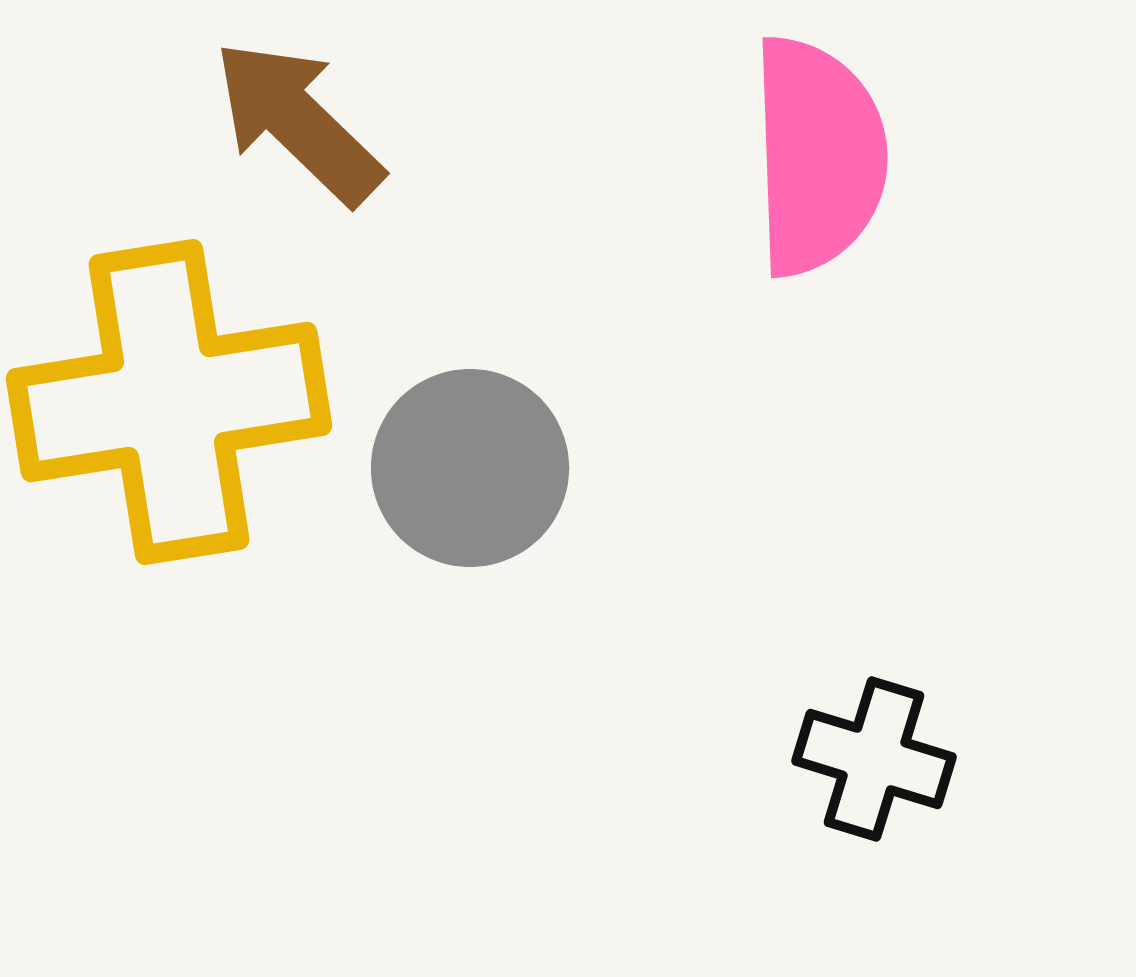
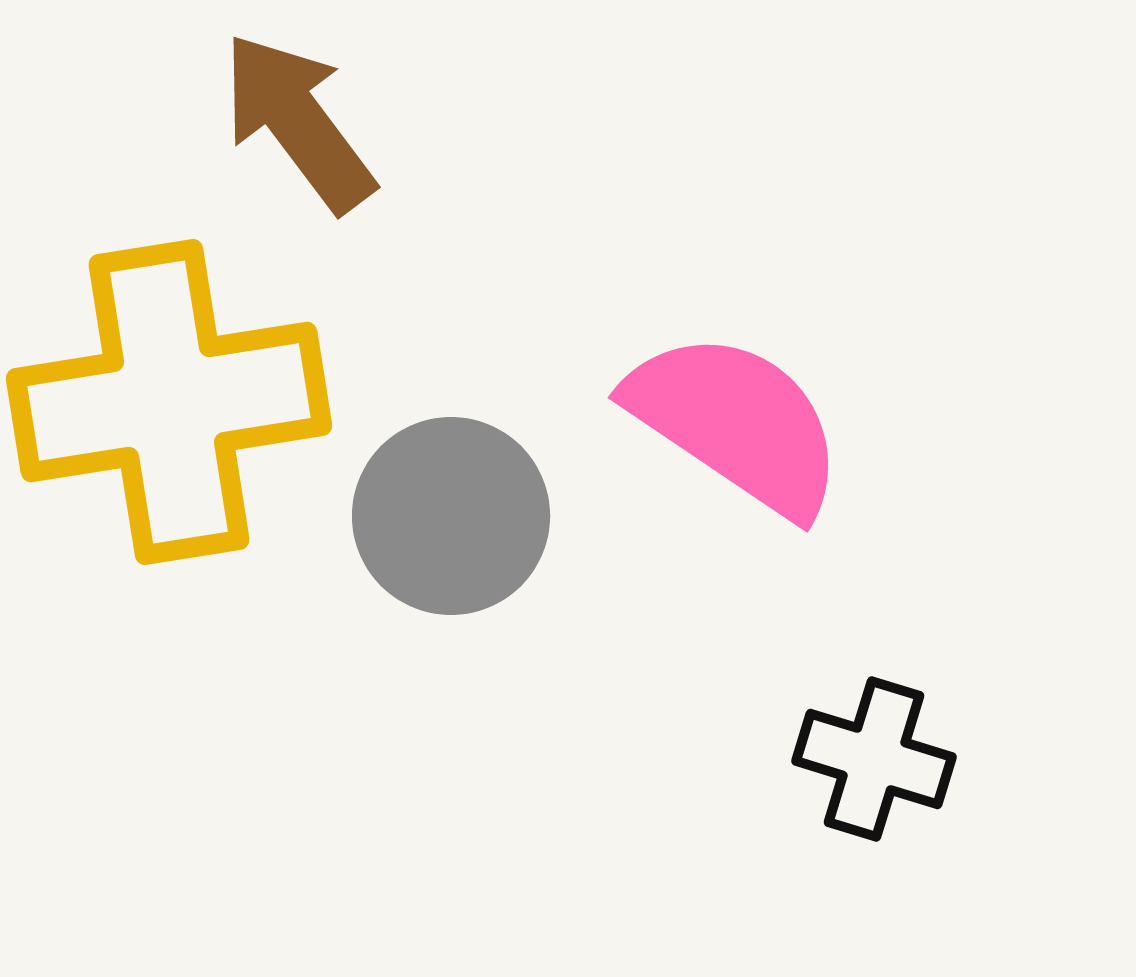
brown arrow: rotated 9 degrees clockwise
pink semicircle: moved 82 px left, 267 px down; rotated 54 degrees counterclockwise
gray circle: moved 19 px left, 48 px down
